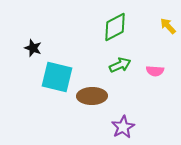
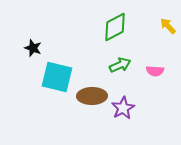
purple star: moved 19 px up
